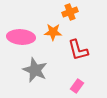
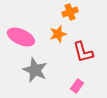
orange star: moved 5 px right, 2 px down; rotated 18 degrees counterclockwise
pink ellipse: rotated 20 degrees clockwise
red L-shape: moved 5 px right, 2 px down
